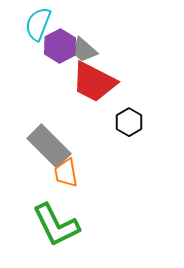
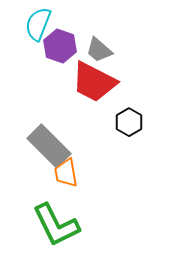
purple hexagon: rotated 12 degrees counterclockwise
gray trapezoid: moved 15 px right
